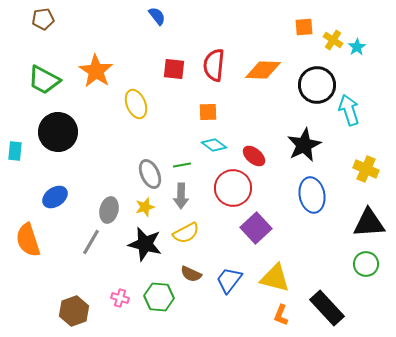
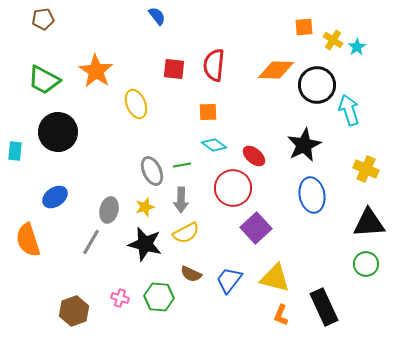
orange diamond at (263, 70): moved 13 px right
gray ellipse at (150, 174): moved 2 px right, 3 px up
gray arrow at (181, 196): moved 4 px down
black rectangle at (327, 308): moved 3 px left, 1 px up; rotated 18 degrees clockwise
